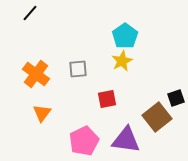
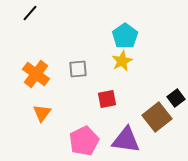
black square: rotated 18 degrees counterclockwise
